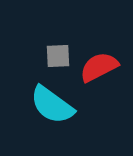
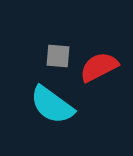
gray square: rotated 8 degrees clockwise
